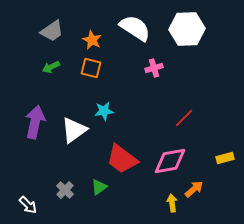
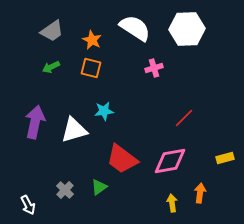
white triangle: rotated 20 degrees clockwise
orange arrow: moved 6 px right, 4 px down; rotated 42 degrees counterclockwise
white arrow: rotated 18 degrees clockwise
